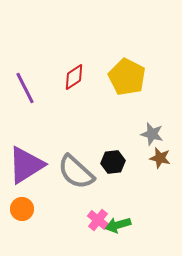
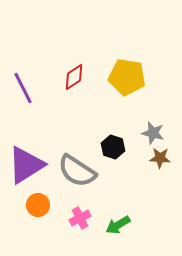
yellow pentagon: rotated 18 degrees counterclockwise
purple line: moved 2 px left
gray star: moved 1 px right, 1 px up
brown star: rotated 10 degrees counterclockwise
black hexagon: moved 15 px up; rotated 25 degrees clockwise
gray semicircle: moved 1 px right, 1 px up; rotated 9 degrees counterclockwise
orange circle: moved 16 px right, 4 px up
pink cross: moved 18 px left, 2 px up; rotated 25 degrees clockwise
green arrow: rotated 15 degrees counterclockwise
